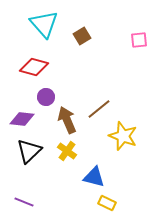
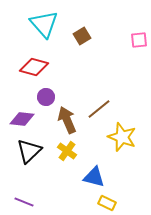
yellow star: moved 1 px left, 1 px down
